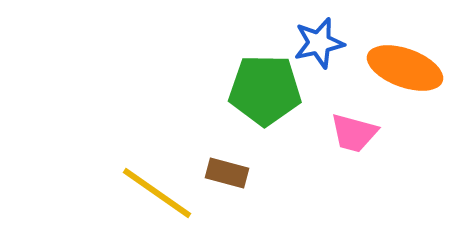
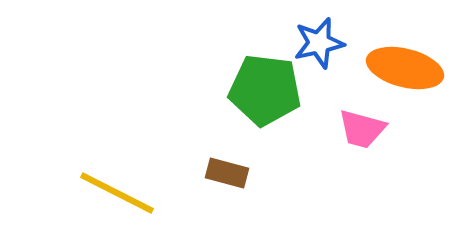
orange ellipse: rotated 6 degrees counterclockwise
green pentagon: rotated 6 degrees clockwise
pink trapezoid: moved 8 px right, 4 px up
yellow line: moved 40 px left; rotated 8 degrees counterclockwise
